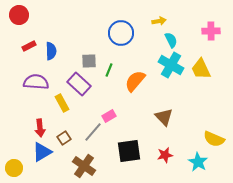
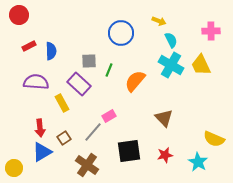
yellow arrow: rotated 32 degrees clockwise
yellow trapezoid: moved 4 px up
brown triangle: moved 1 px down
brown cross: moved 3 px right, 1 px up
